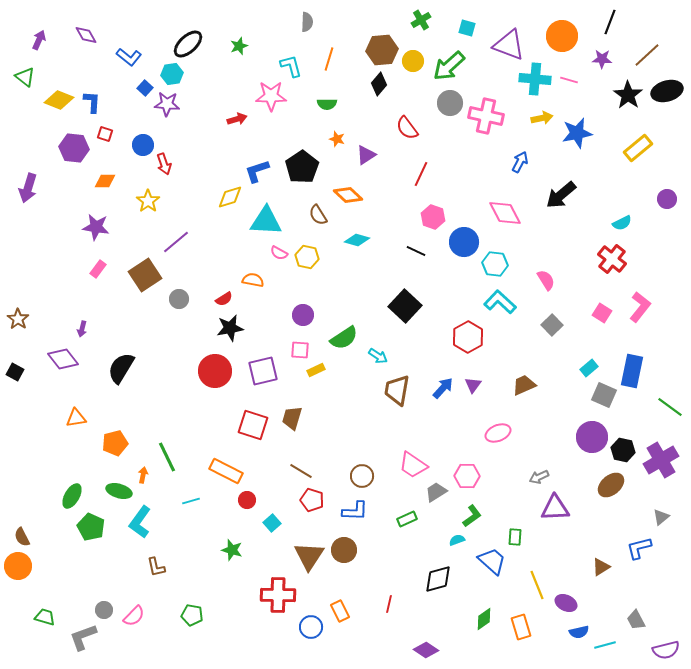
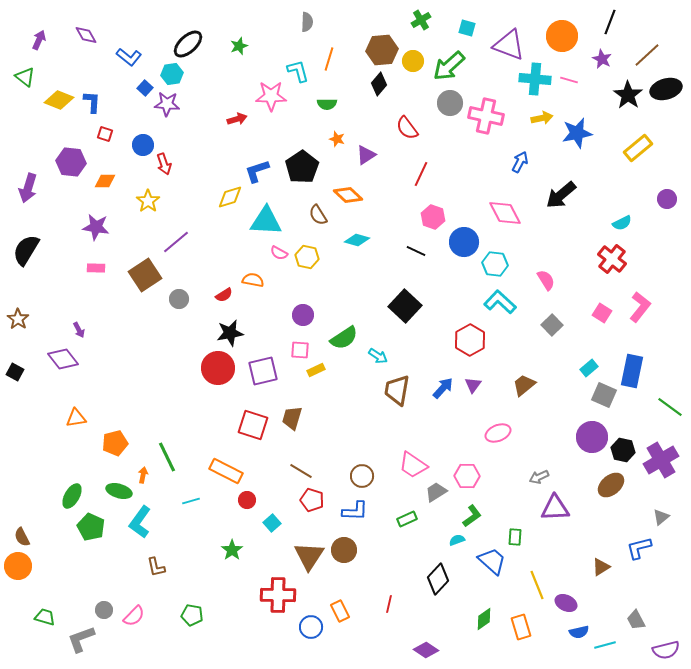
purple star at (602, 59): rotated 24 degrees clockwise
cyan L-shape at (291, 66): moved 7 px right, 5 px down
black ellipse at (667, 91): moved 1 px left, 2 px up
purple hexagon at (74, 148): moved 3 px left, 14 px down
pink rectangle at (98, 269): moved 2 px left, 1 px up; rotated 54 degrees clockwise
red semicircle at (224, 299): moved 4 px up
black star at (230, 328): moved 5 px down
purple arrow at (82, 329): moved 3 px left, 1 px down; rotated 42 degrees counterclockwise
red hexagon at (468, 337): moved 2 px right, 3 px down
black semicircle at (121, 368): moved 95 px left, 118 px up
red circle at (215, 371): moved 3 px right, 3 px up
brown trapezoid at (524, 385): rotated 15 degrees counterclockwise
green star at (232, 550): rotated 20 degrees clockwise
black diamond at (438, 579): rotated 32 degrees counterclockwise
gray L-shape at (83, 637): moved 2 px left, 2 px down
